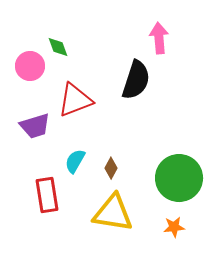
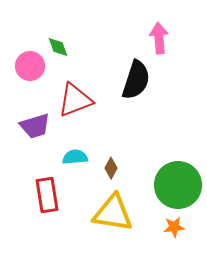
cyan semicircle: moved 4 px up; rotated 55 degrees clockwise
green circle: moved 1 px left, 7 px down
